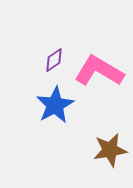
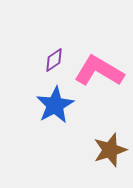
brown star: rotated 8 degrees counterclockwise
